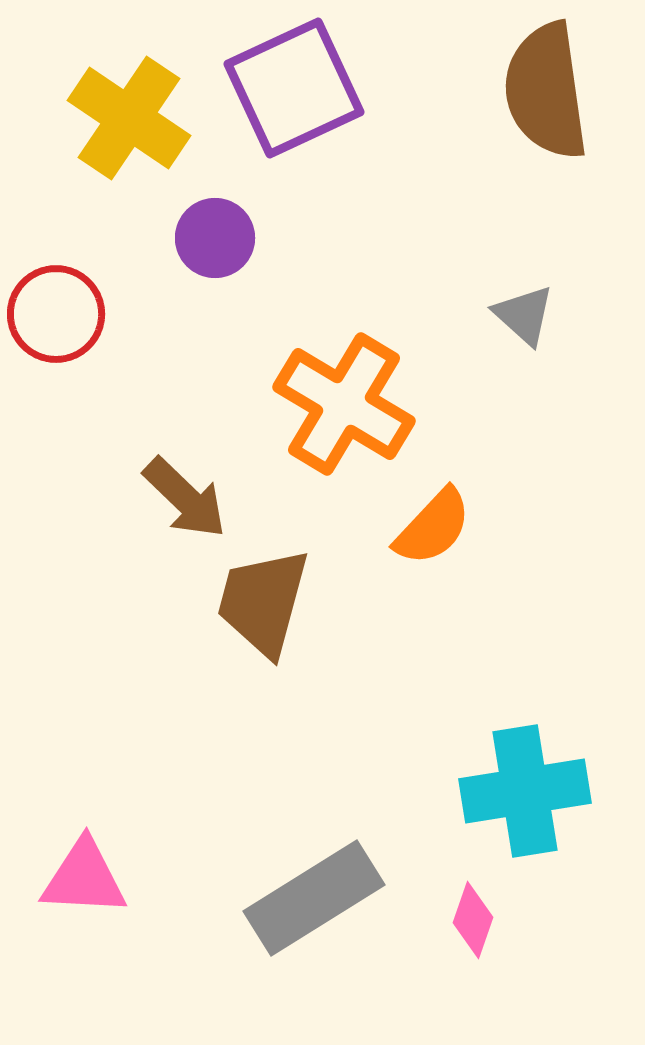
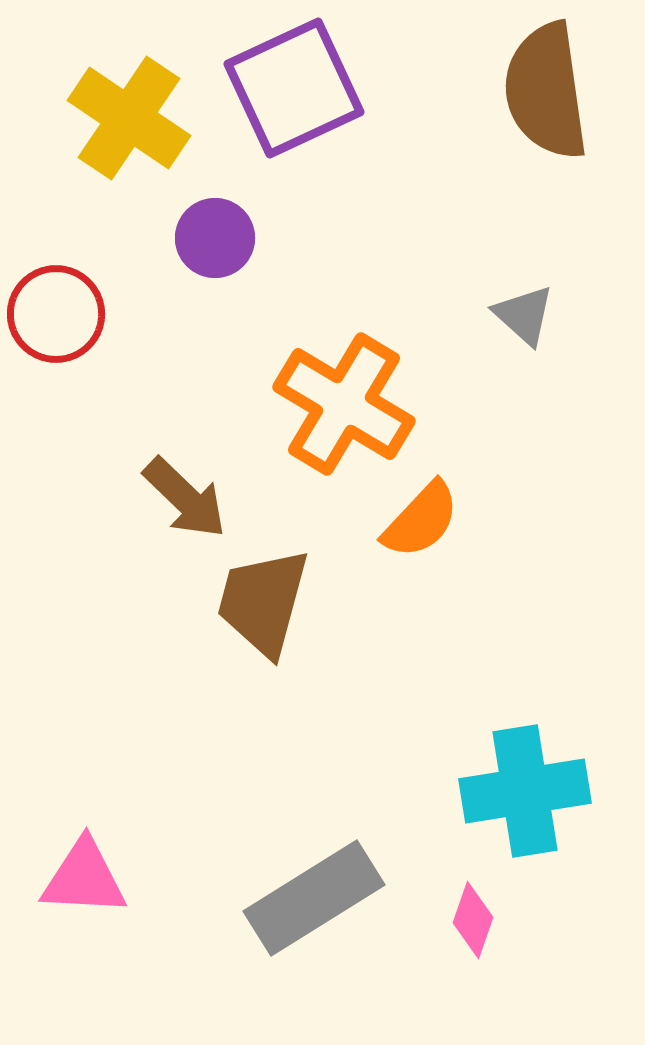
orange semicircle: moved 12 px left, 7 px up
